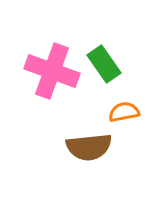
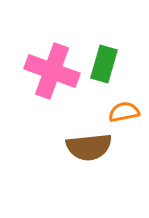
green rectangle: rotated 51 degrees clockwise
